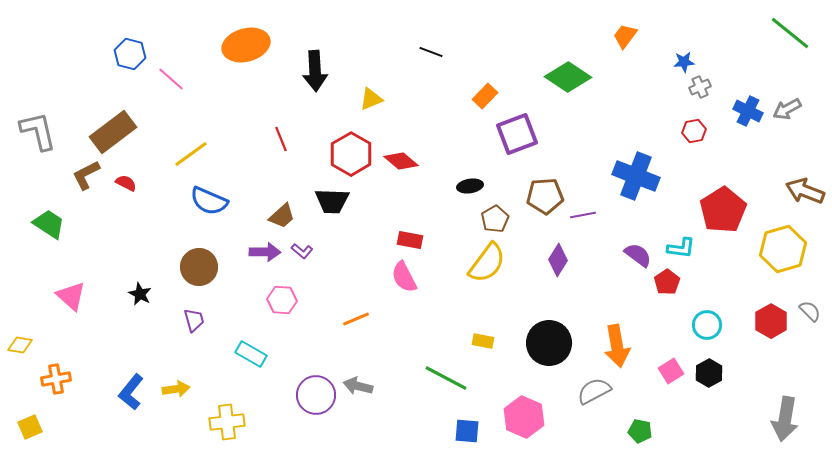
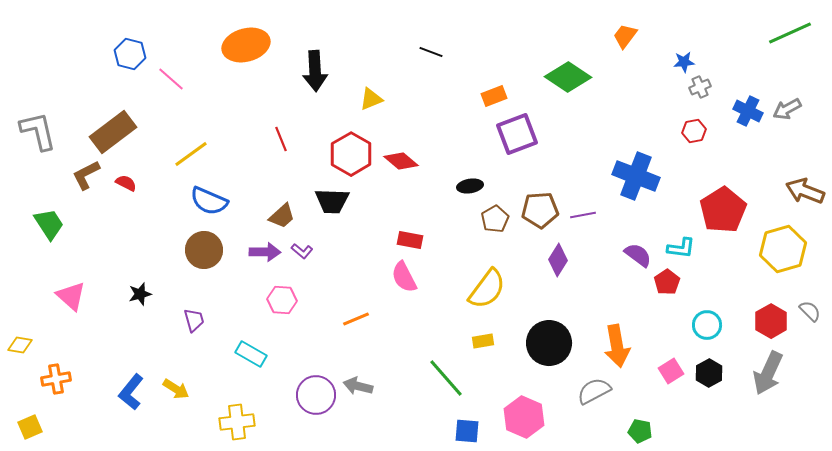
green line at (790, 33): rotated 63 degrees counterclockwise
orange rectangle at (485, 96): moved 9 px right; rotated 25 degrees clockwise
brown pentagon at (545, 196): moved 5 px left, 14 px down
green trapezoid at (49, 224): rotated 24 degrees clockwise
yellow semicircle at (487, 263): moved 26 px down
brown circle at (199, 267): moved 5 px right, 17 px up
black star at (140, 294): rotated 30 degrees clockwise
yellow rectangle at (483, 341): rotated 20 degrees counterclockwise
green line at (446, 378): rotated 21 degrees clockwise
yellow arrow at (176, 389): rotated 40 degrees clockwise
gray arrow at (785, 419): moved 17 px left, 46 px up; rotated 15 degrees clockwise
yellow cross at (227, 422): moved 10 px right
